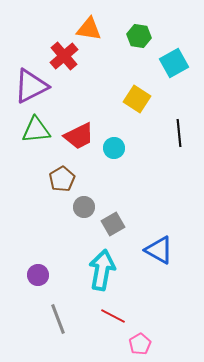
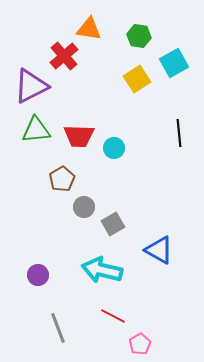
yellow square: moved 20 px up; rotated 24 degrees clockwise
red trapezoid: rotated 28 degrees clockwise
cyan arrow: rotated 87 degrees counterclockwise
gray line: moved 9 px down
